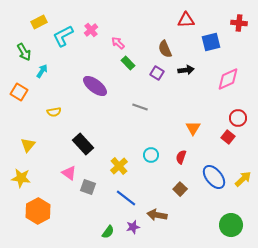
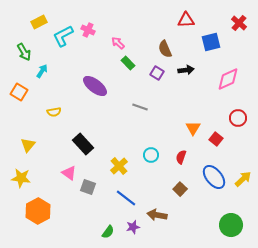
red cross: rotated 35 degrees clockwise
pink cross: moved 3 px left; rotated 24 degrees counterclockwise
red square: moved 12 px left, 2 px down
